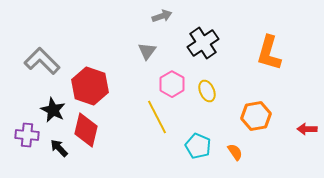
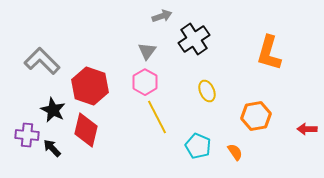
black cross: moved 9 px left, 4 px up
pink hexagon: moved 27 px left, 2 px up
black arrow: moved 7 px left
